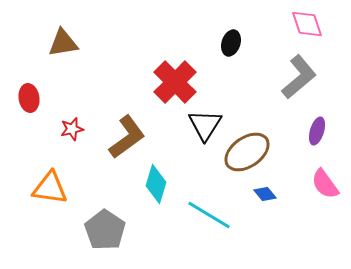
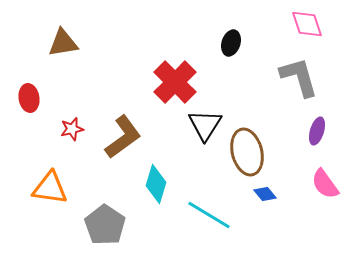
gray L-shape: rotated 66 degrees counterclockwise
brown L-shape: moved 4 px left
brown ellipse: rotated 69 degrees counterclockwise
gray pentagon: moved 5 px up
